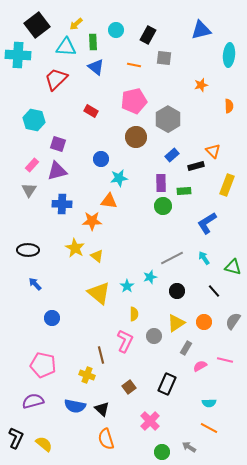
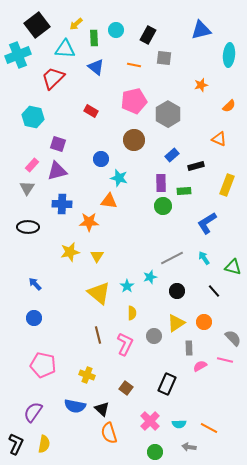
green rectangle at (93, 42): moved 1 px right, 4 px up
cyan triangle at (66, 47): moved 1 px left, 2 px down
cyan cross at (18, 55): rotated 25 degrees counterclockwise
red trapezoid at (56, 79): moved 3 px left, 1 px up
orange semicircle at (229, 106): rotated 48 degrees clockwise
gray hexagon at (168, 119): moved 5 px up
cyan hexagon at (34, 120): moved 1 px left, 3 px up
brown circle at (136, 137): moved 2 px left, 3 px down
orange triangle at (213, 151): moved 6 px right, 12 px up; rotated 21 degrees counterclockwise
cyan star at (119, 178): rotated 24 degrees clockwise
gray triangle at (29, 190): moved 2 px left, 2 px up
orange star at (92, 221): moved 3 px left, 1 px down
yellow star at (75, 248): moved 5 px left, 4 px down; rotated 30 degrees clockwise
black ellipse at (28, 250): moved 23 px up
yellow triangle at (97, 256): rotated 24 degrees clockwise
yellow semicircle at (134, 314): moved 2 px left, 1 px up
blue circle at (52, 318): moved 18 px left
gray semicircle at (233, 321): moved 17 px down; rotated 102 degrees clockwise
pink L-shape at (125, 341): moved 3 px down
gray rectangle at (186, 348): moved 3 px right; rotated 32 degrees counterclockwise
brown line at (101, 355): moved 3 px left, 20 px up
brown square at (129, 387): moved 3 px left, 1 px down; rotated 16 degrees counterclockwise
purple semicircle at (33, 401): moved 11 px down; rotated 40 degrees counterclockwise
cyan semicircle at (209, 403): moved 30 px left, 21 px down
black L-shape at (16, 438): moved 6 px down
orange semicircle at (106, 439): moved 3 px right, 6 px up
yellow semicircle at (44, 444): rotated 60 degrees clockwise
gray arrow at (189, 447): rotated 24 degrees counterclockwise
green circle at (162, 452): moved 7 px left
